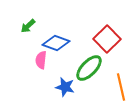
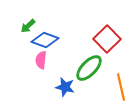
blue diamond: moved 11 px left, 3 px up
